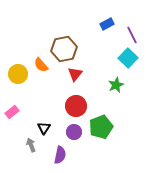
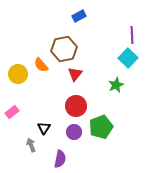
blue rectangle: moved 28 px left, 8 px up
purple line: rotated 24 degrees clockwise
purple semicircle: moved 4 px down
